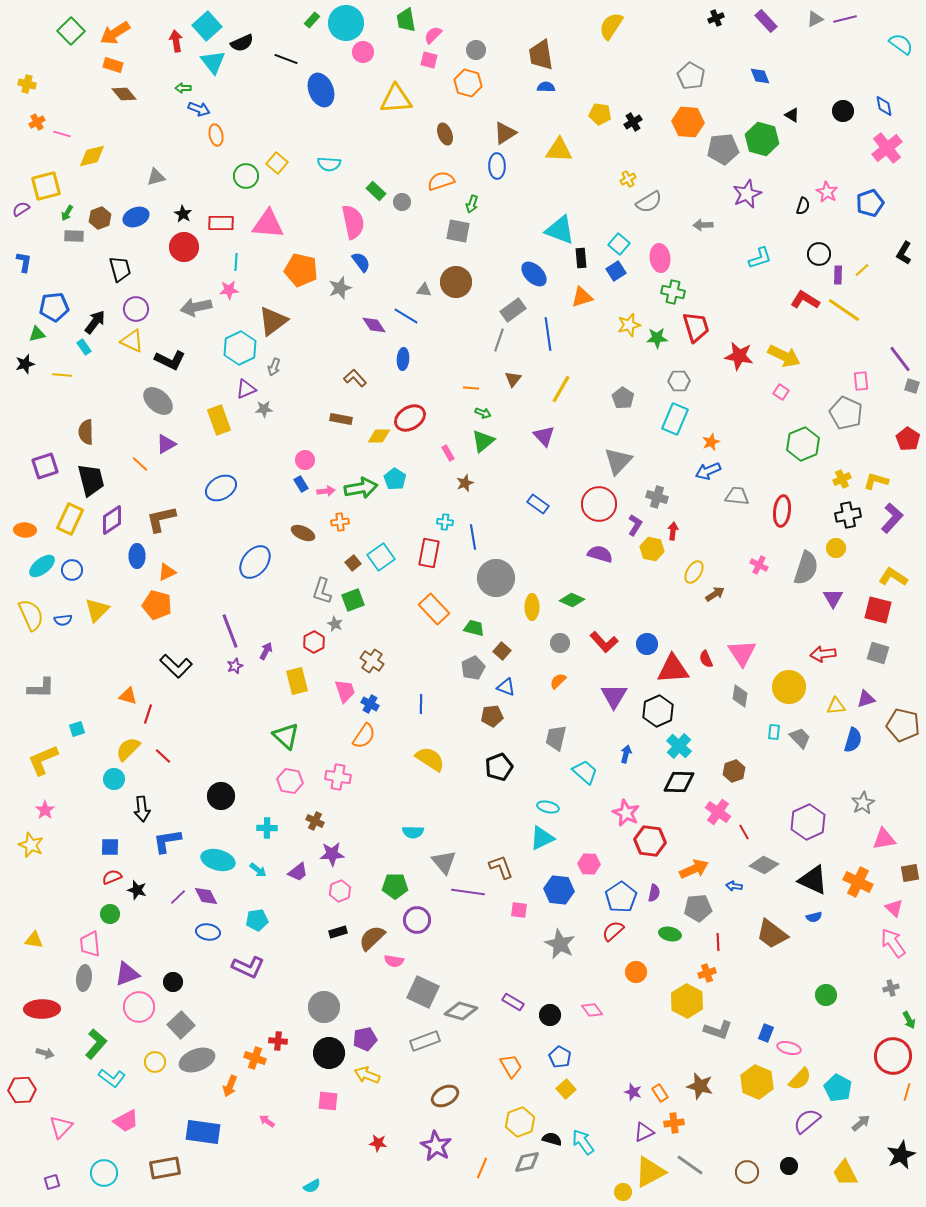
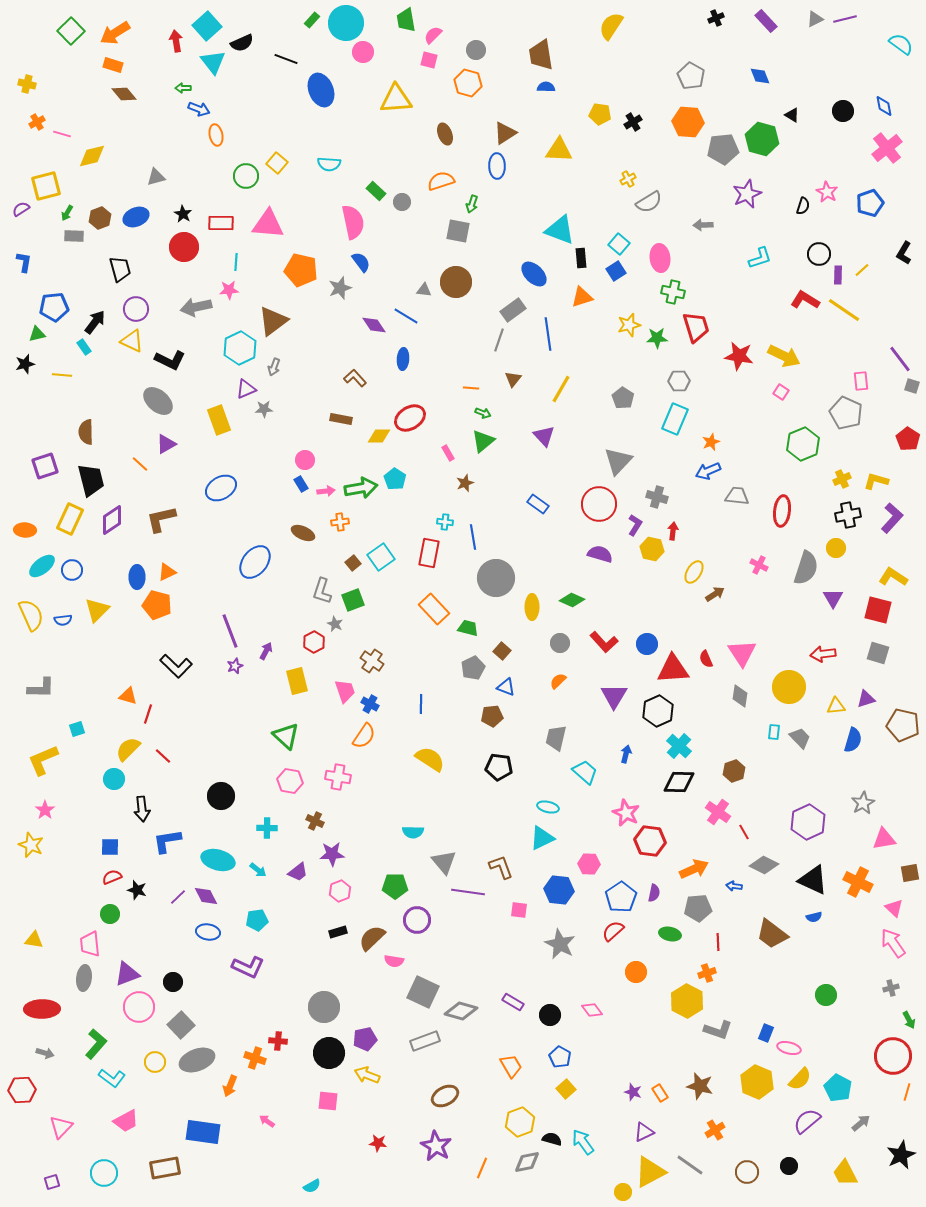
blue ellipse at (137, 556): moved 21 px down
green trapezoid at (474, 628): moved 6 px left
black pentagon at (499, 767): rotated 28 degrees clockwise
orange cross at (674, 1123): moved 41 px right, 7 px down; rotated 24 degrees counterclockwise
